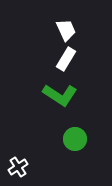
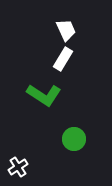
white rectangle: moved 3 px left
green L-shape: moved 16 px left
green circle: moved 1 px left
